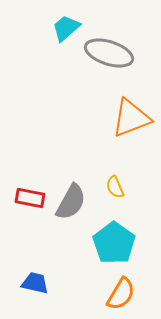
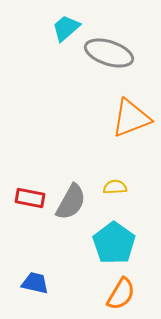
yellow semicircle: rotated 110 degrees clockwise
